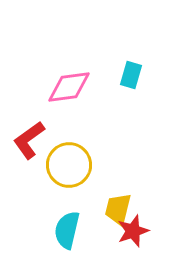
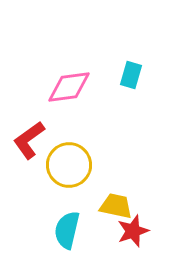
yellow trapezoid: moved 2 px left, 3 px up; rotated 88 degrees clockwise
